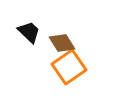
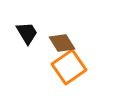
black trapezoid: moved 2 px left, 1 px down; rotated 15 degrees clockwise
